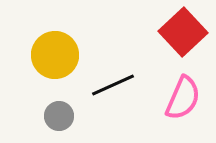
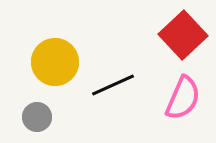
red square: moved 3 px down
yellow circle: moved 7 px down
gray circle: moved 22 px left, 1 px down
